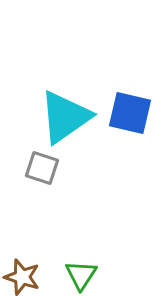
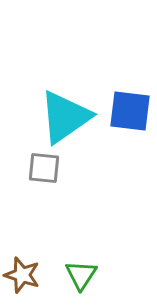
blue square: moved 2 px up; rotated 6 degrees counterclockwise
gray square: moved 2 px right; rotated 12 degrees counterclockwise
brown star: moved 2 px up
